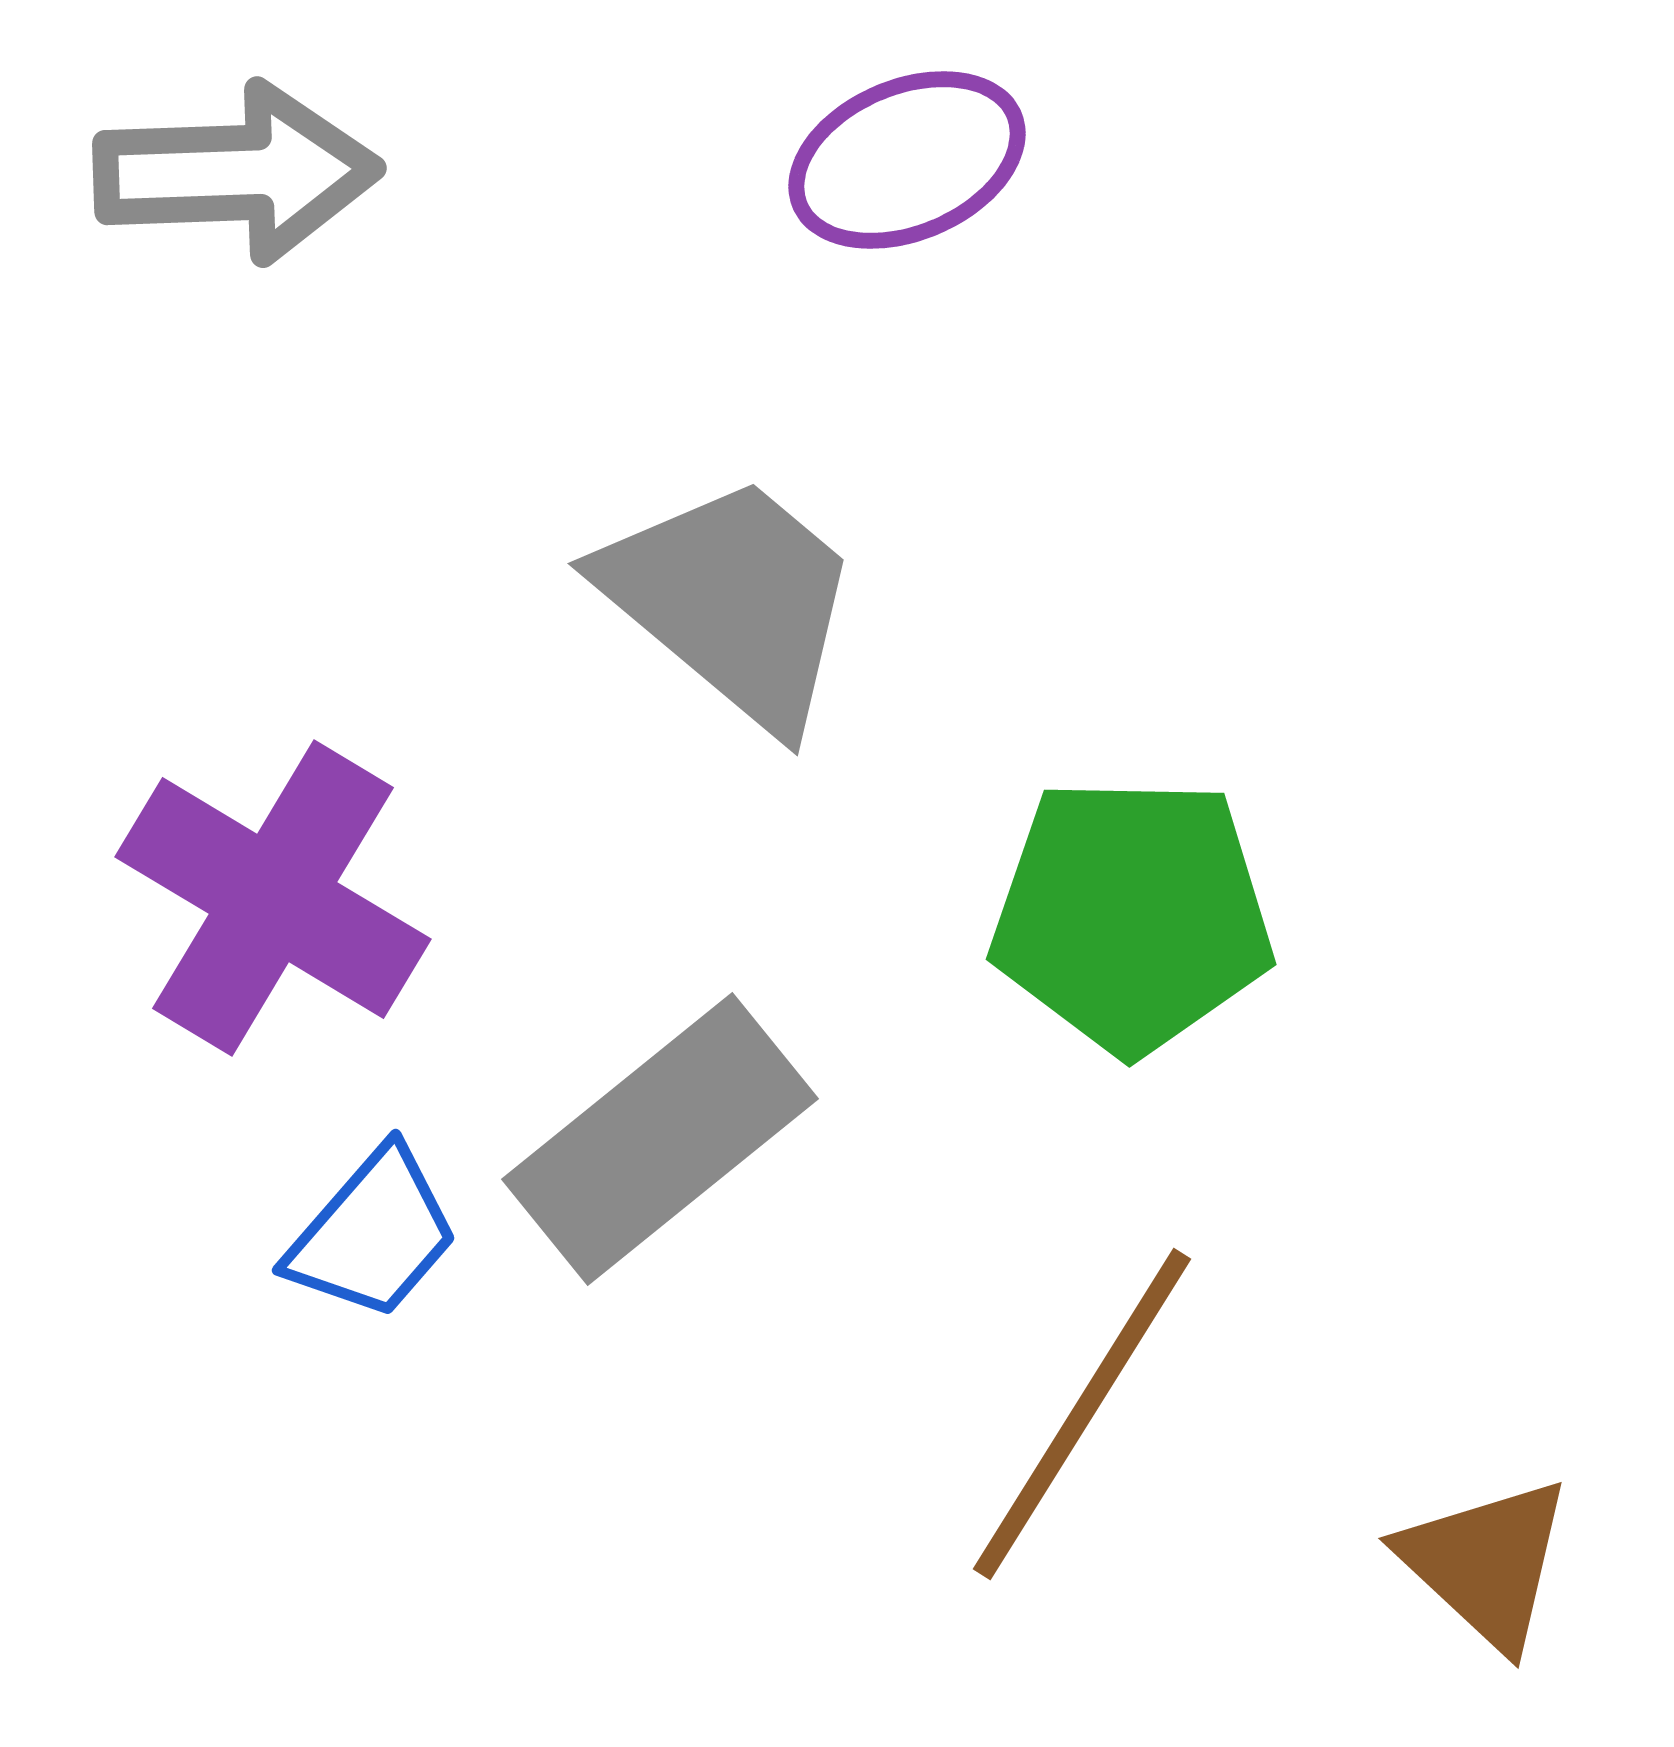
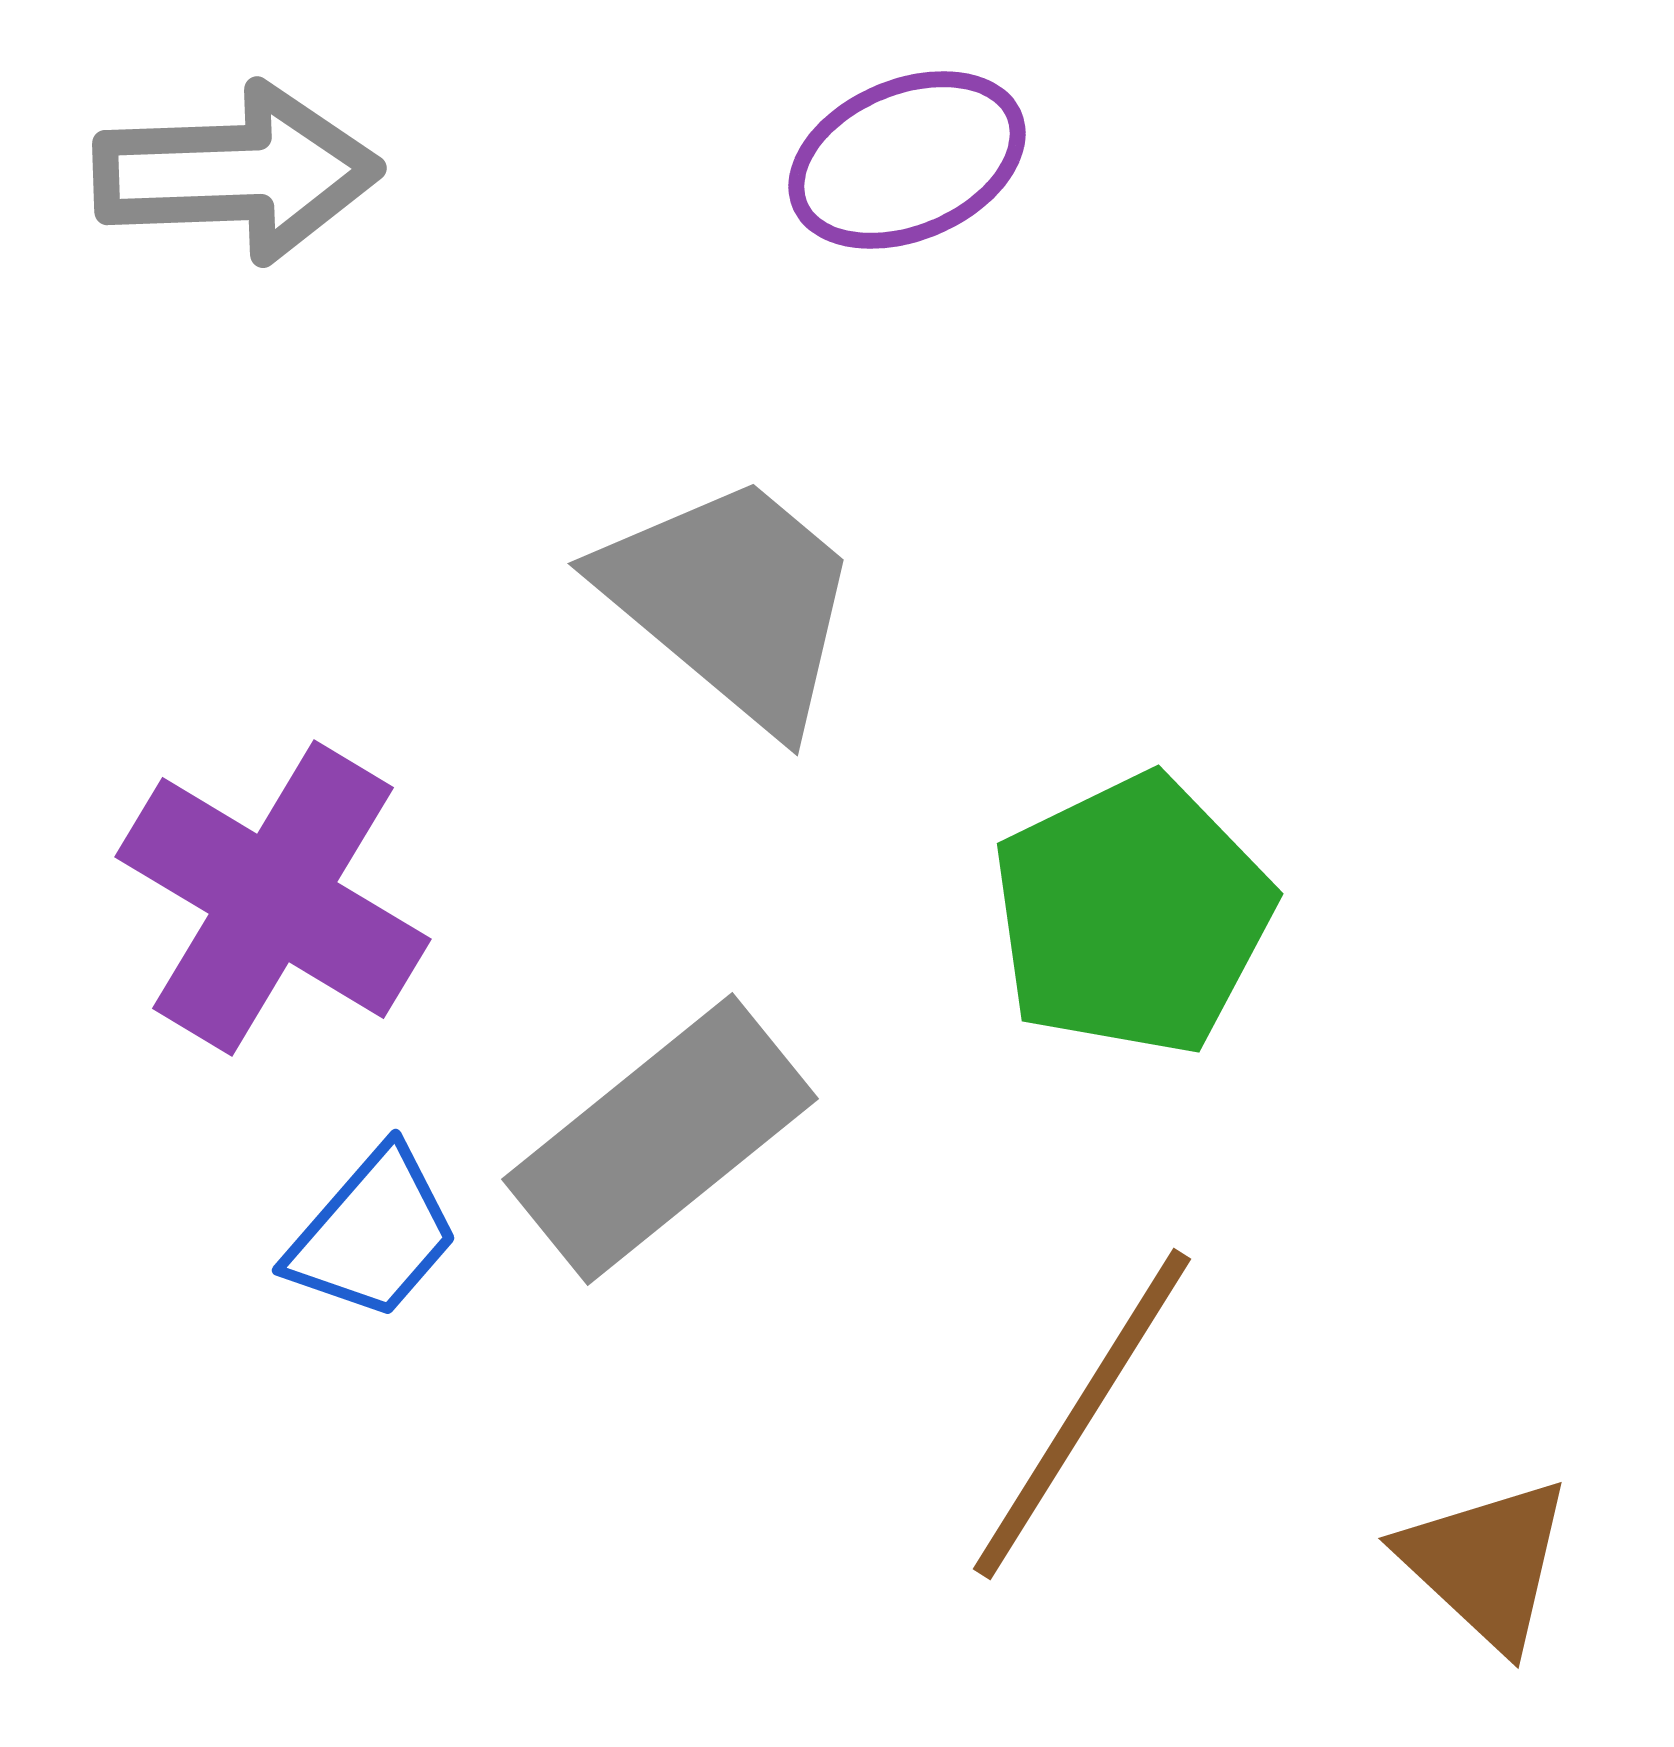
green pentagon: rotated 27 degrees counterclockwise
